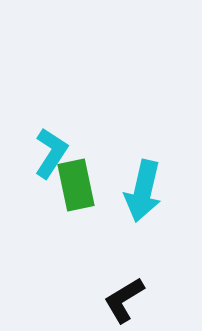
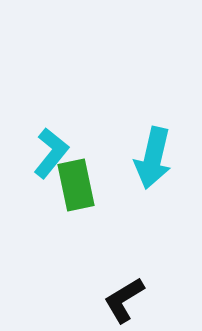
cyan L-shape: rotated 6 degrees clockwise
cyan arrow: moved 10 px right, 33 px up
